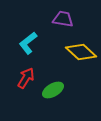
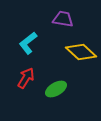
green ellipse: moved 3 px right, 1 px up
